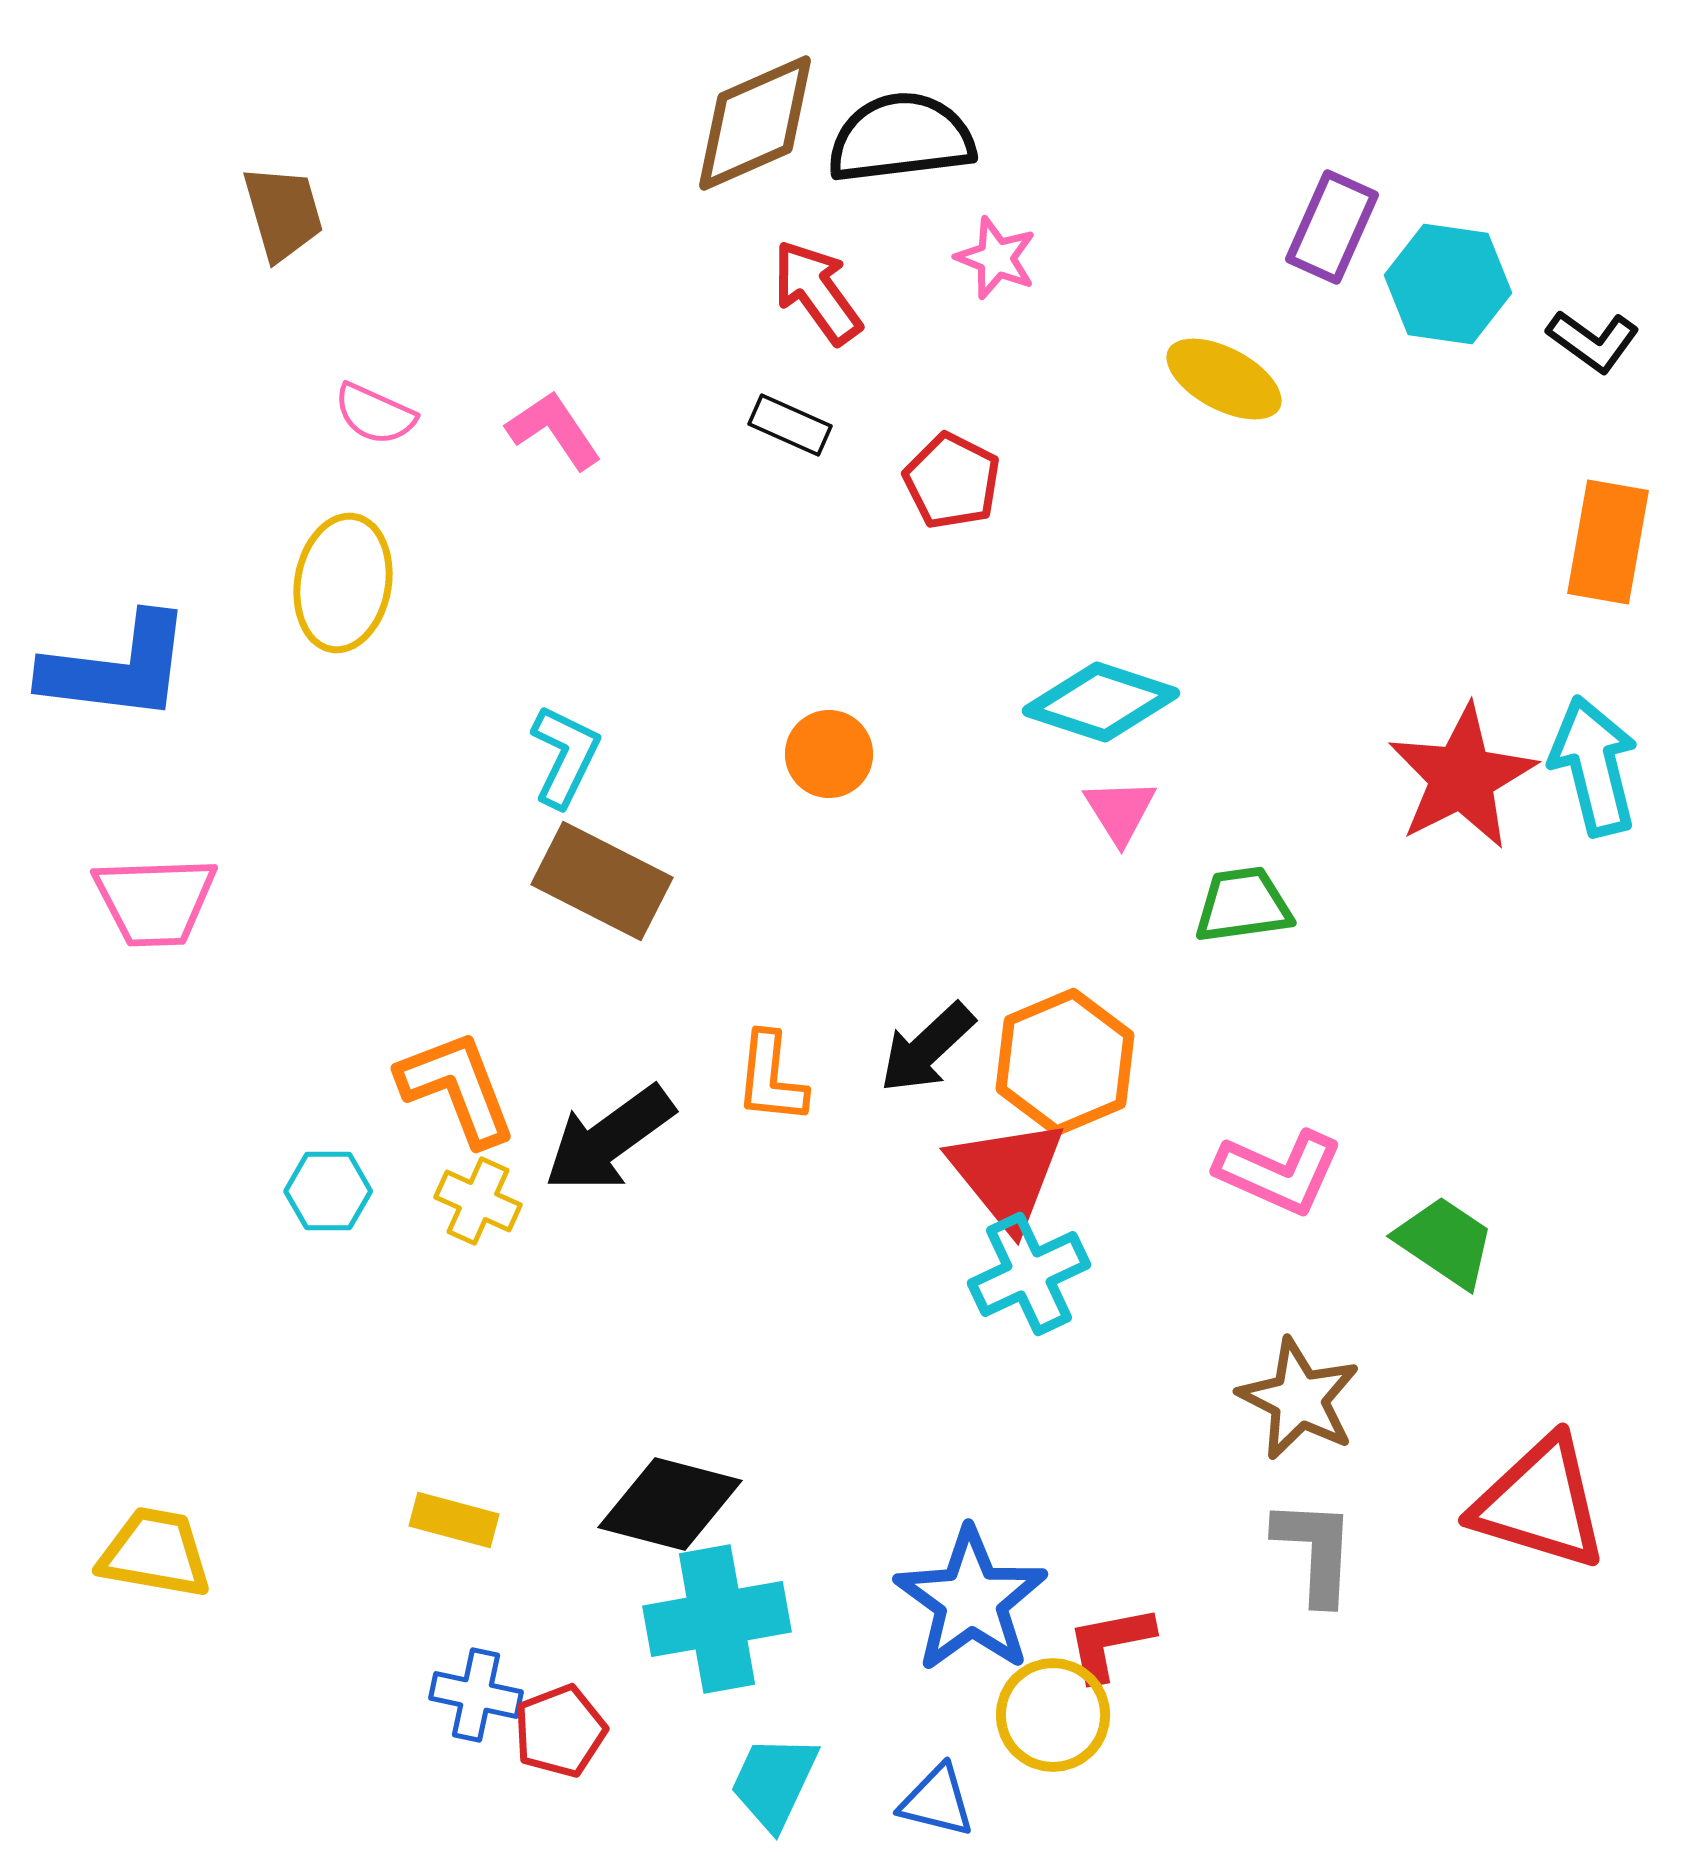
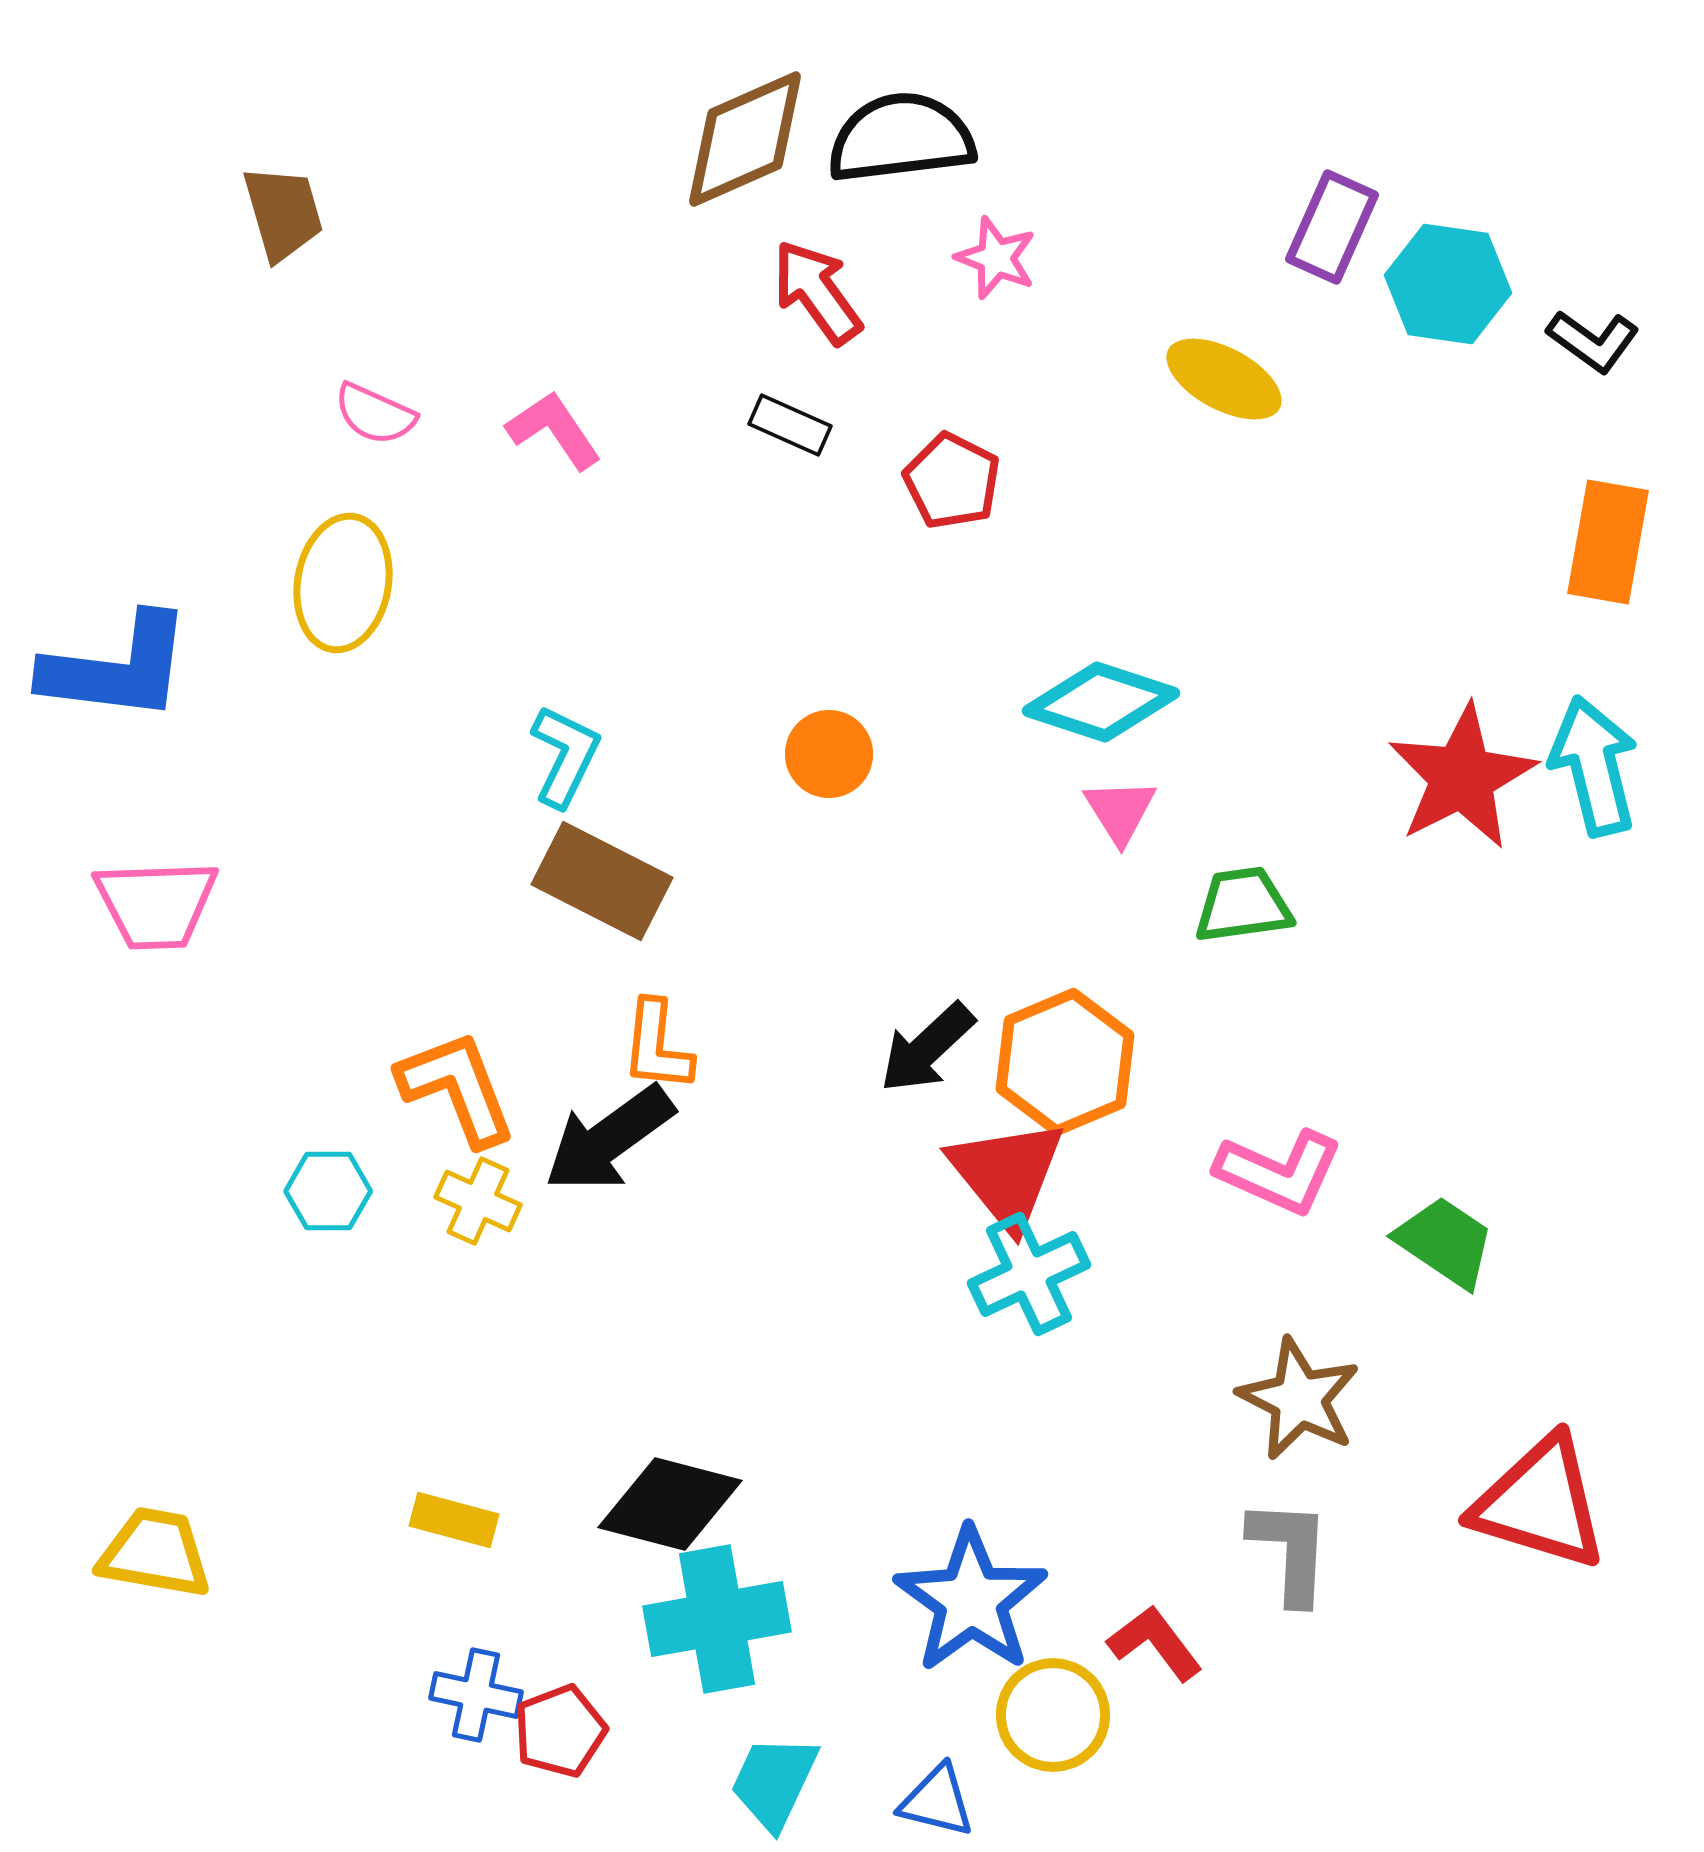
brown diamond at (755, 123): moved 10 px left, 16 px down
pink trapezoid at (155, 901): moved 1 px right, 3 px down
orange L-shape at (771, 1078): moved 114 px left, 32 px up
gray L-shape at (1315, 1551): moved 25 px left
red L-shape at (1110, 1643): moved 45 px right; rotated 64 degrees clockwise
